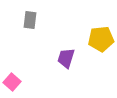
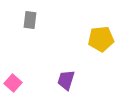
purple trapezoid: moved 22 px down
pink square: moved 1 px right, 1 px down
